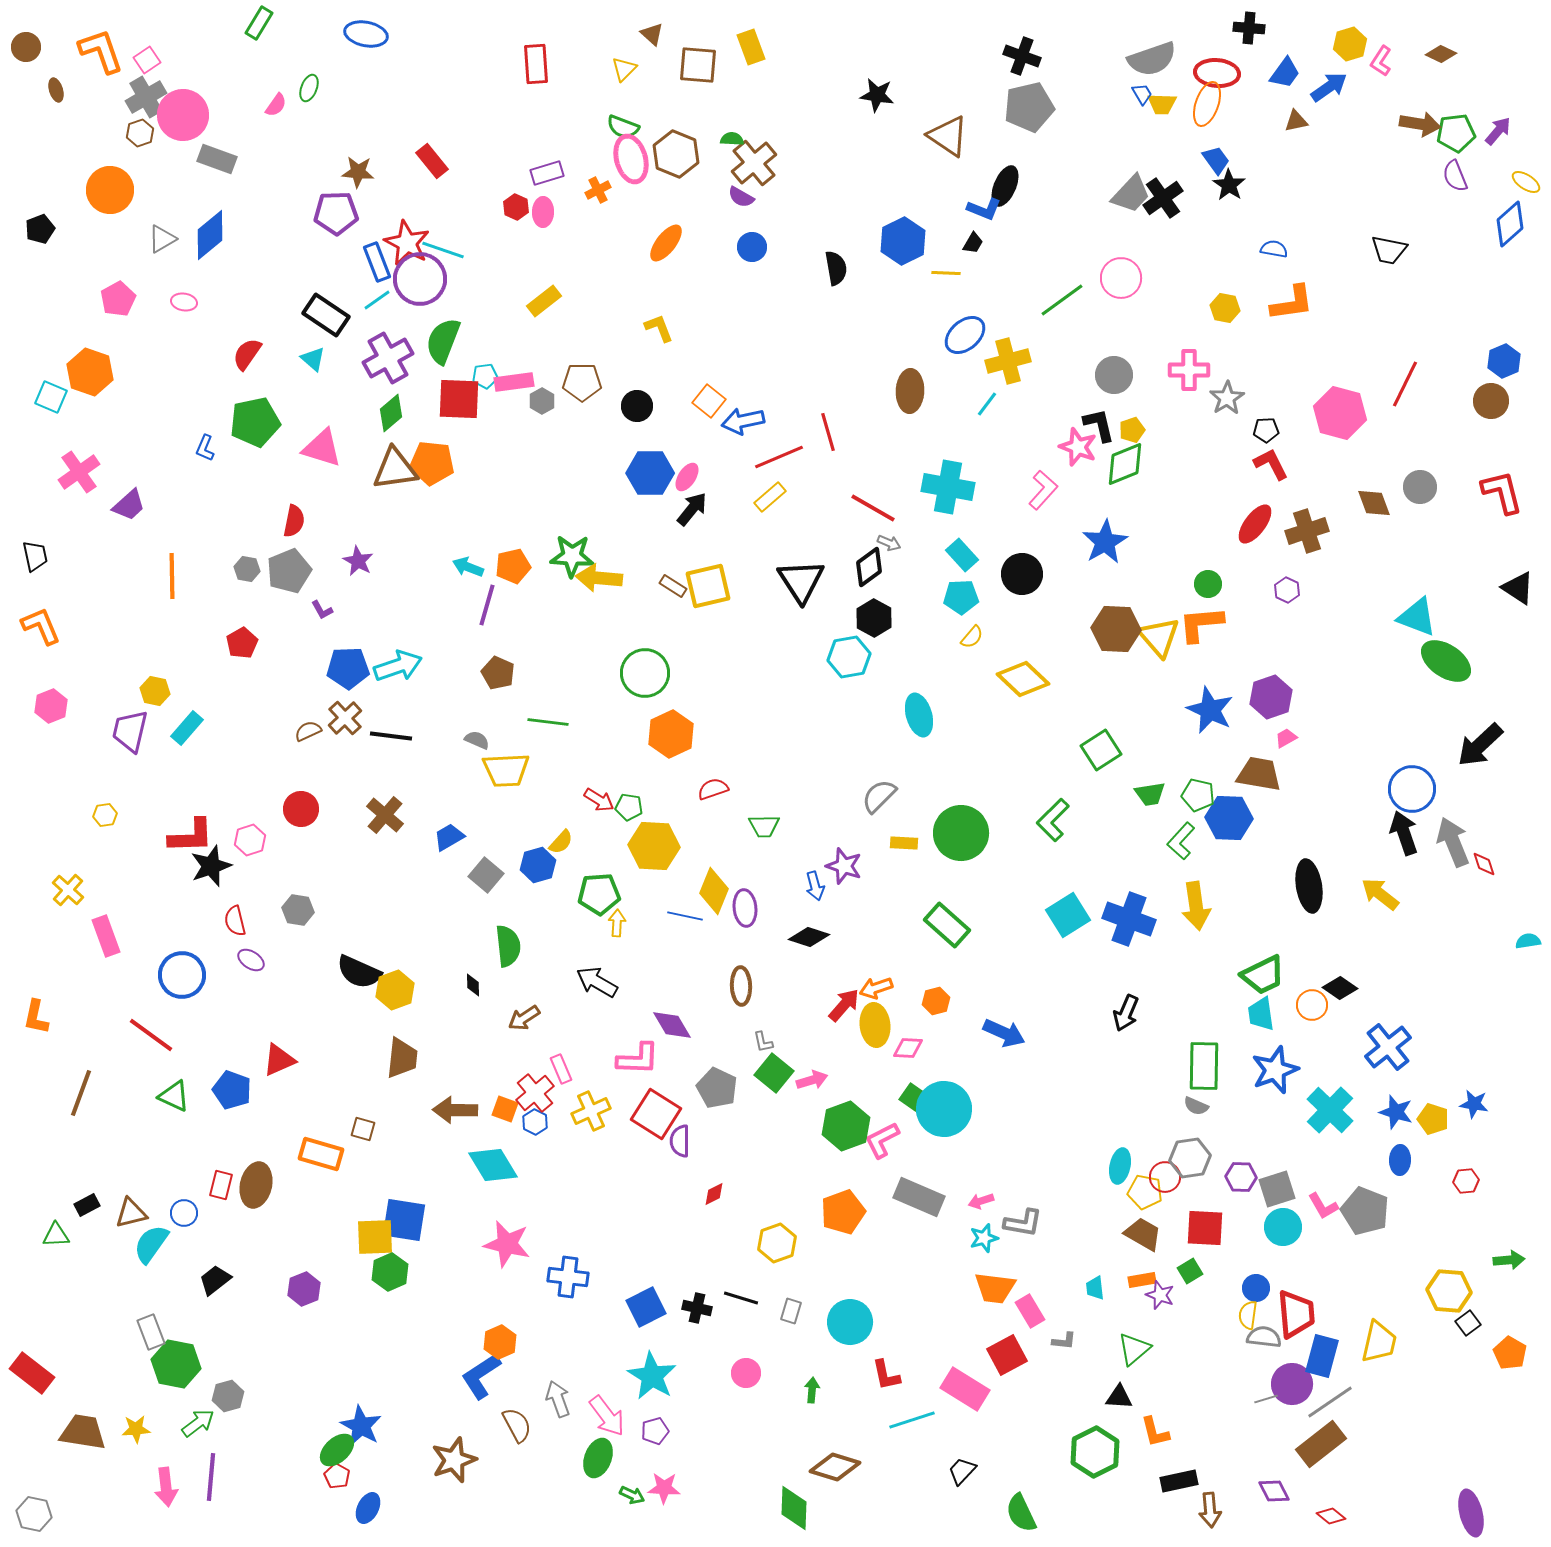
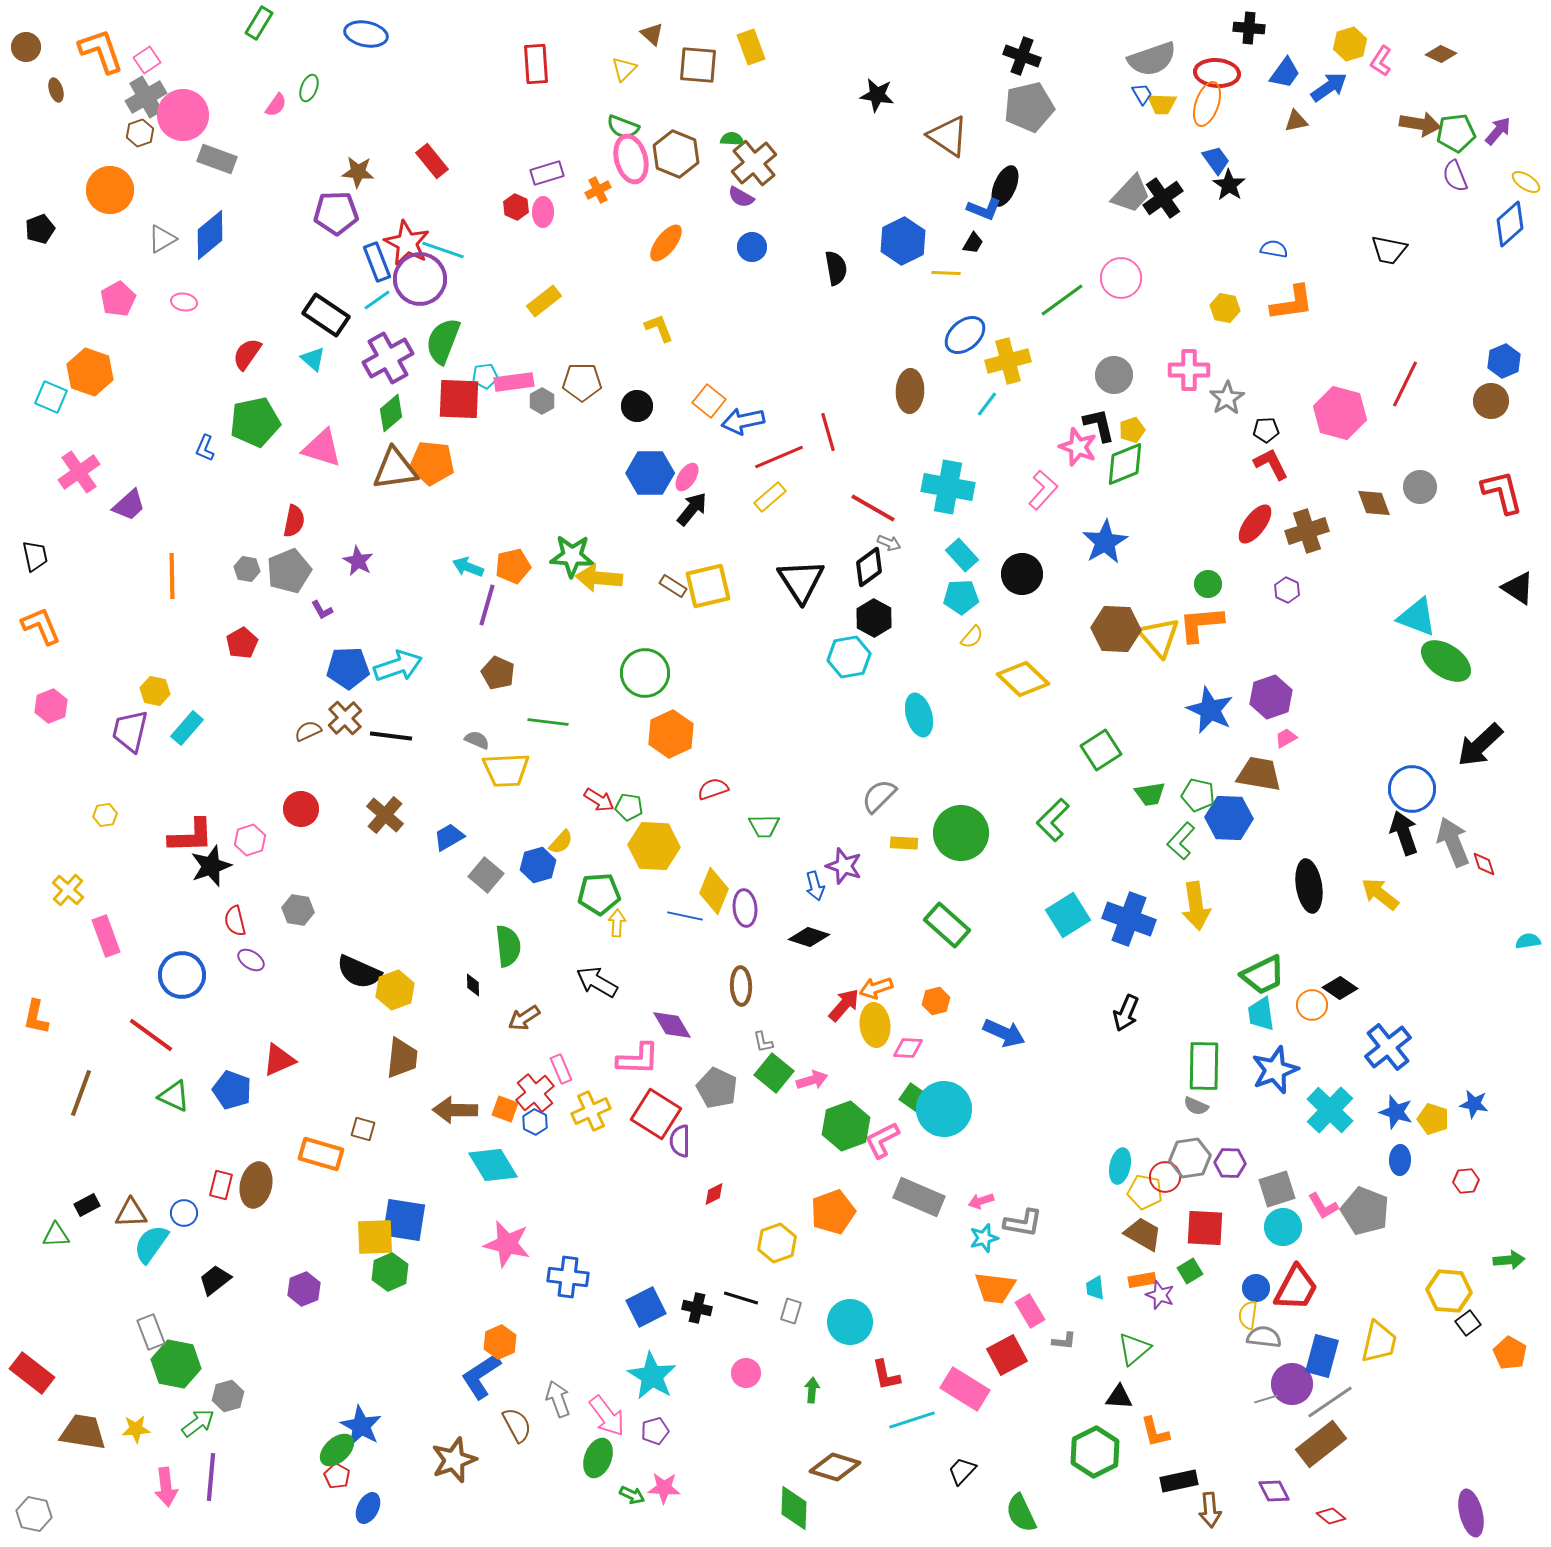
purple hexagon at (1241, 1177): moved 11 px left, 14 px up
orange pentagon at (843, 1212): moved 10 px left
brown triangle at (131, 1213): rotated 12 degrees clockwise
red trapezoid at (1296, 1314): moved 26 px up; rotated 33 degrees clockwise
